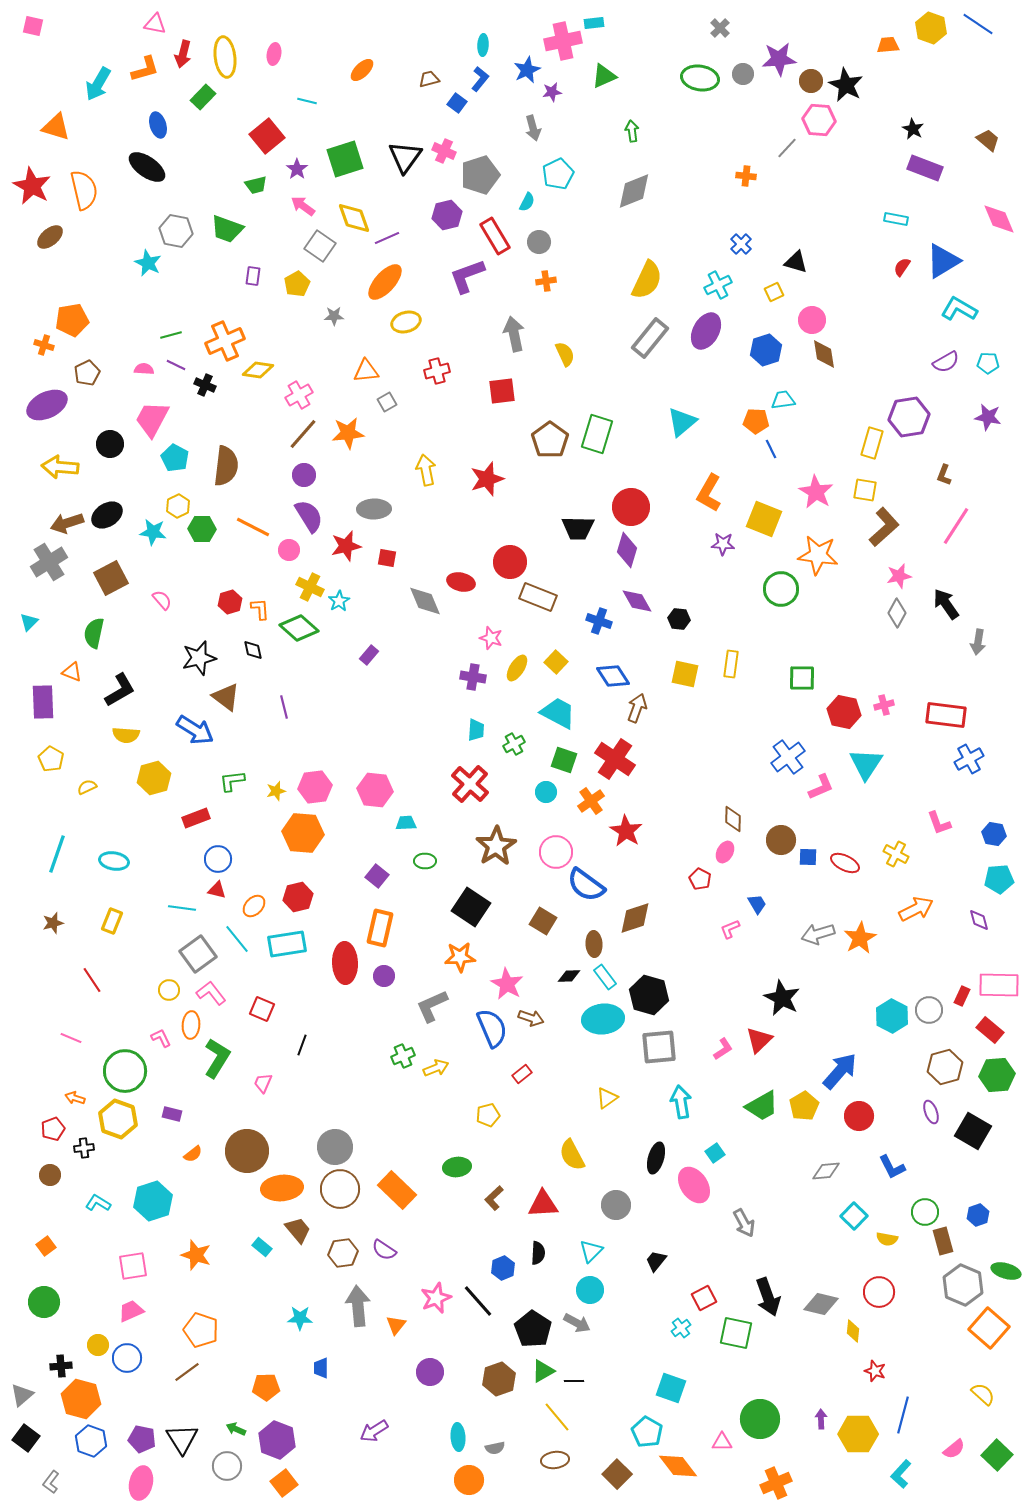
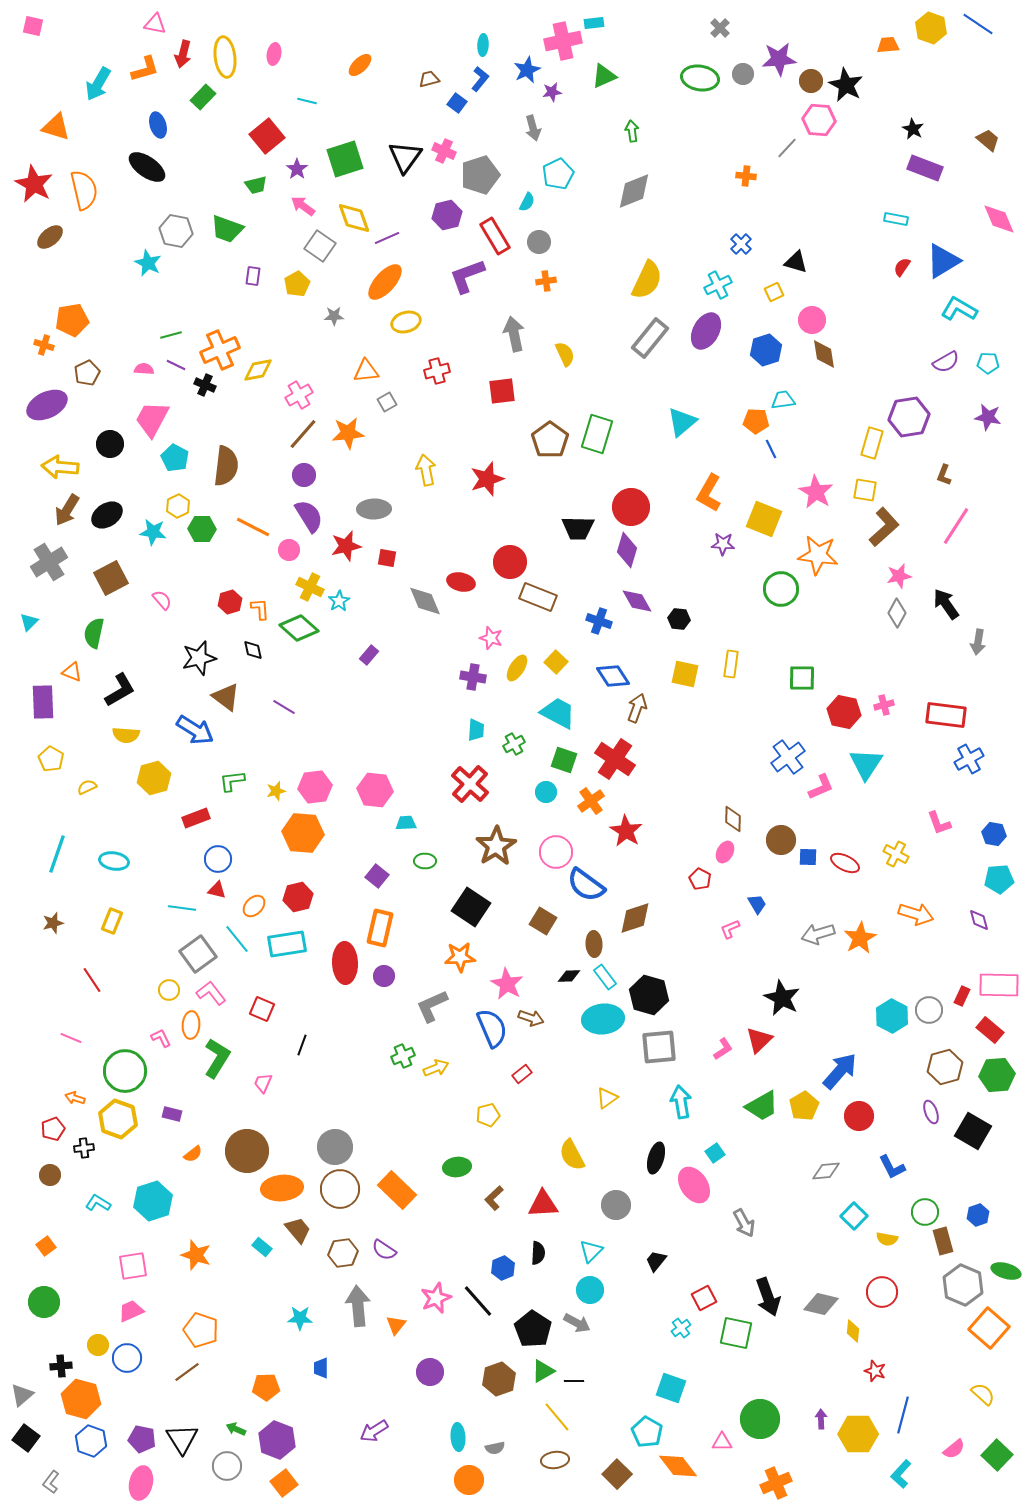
orange ellipse at (362, 70): moved 2 px left, 5 px up
red star at (32, 186): moved 2 px right, 2 px up
orange cross at (225, 341): moved 5 px left, 9 px down
yellow diamond at (258, 370): rotated 20 degrees counterclockwise
brown arrow at (67, 523): moved 13 px up; rotated 40 degrees counterclockwise
purple line at (284, 707): rotated 45 degrees counterclockwise
orange arrow at (916, 909): moved 5 px down; rotated 44 degrees clockwise
red circle at (879, 1292): moved 3 px right
